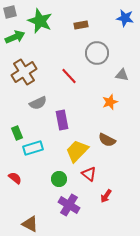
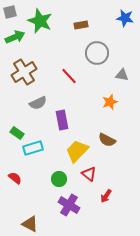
green rectangle: rotated 32 degrees counterclockwise
